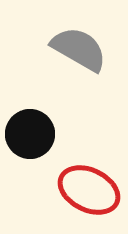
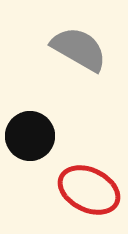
black circle: moved 2 px down
